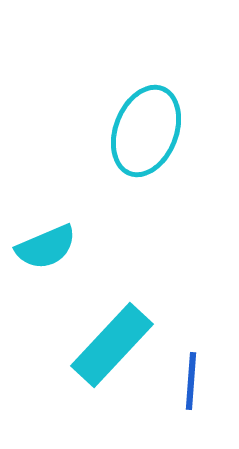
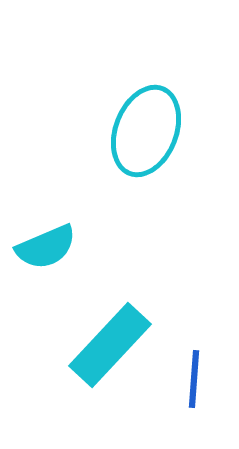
cyan rectangle: moved 2 px left
blue line: moved 3 px right, 2 px up
